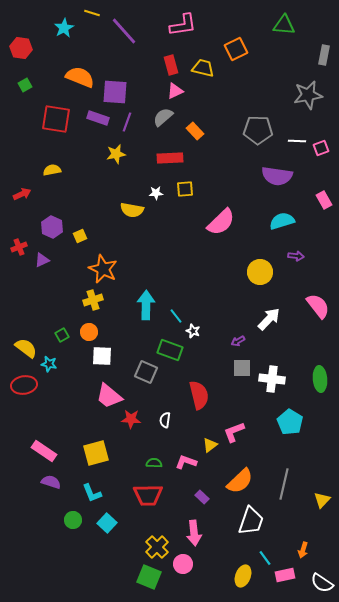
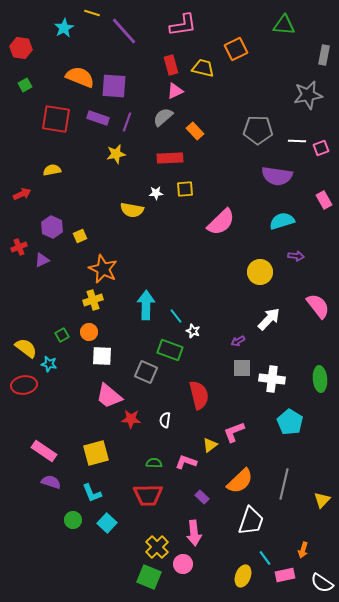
purple square at (115, 92): moved 1 px left, 6 px up
